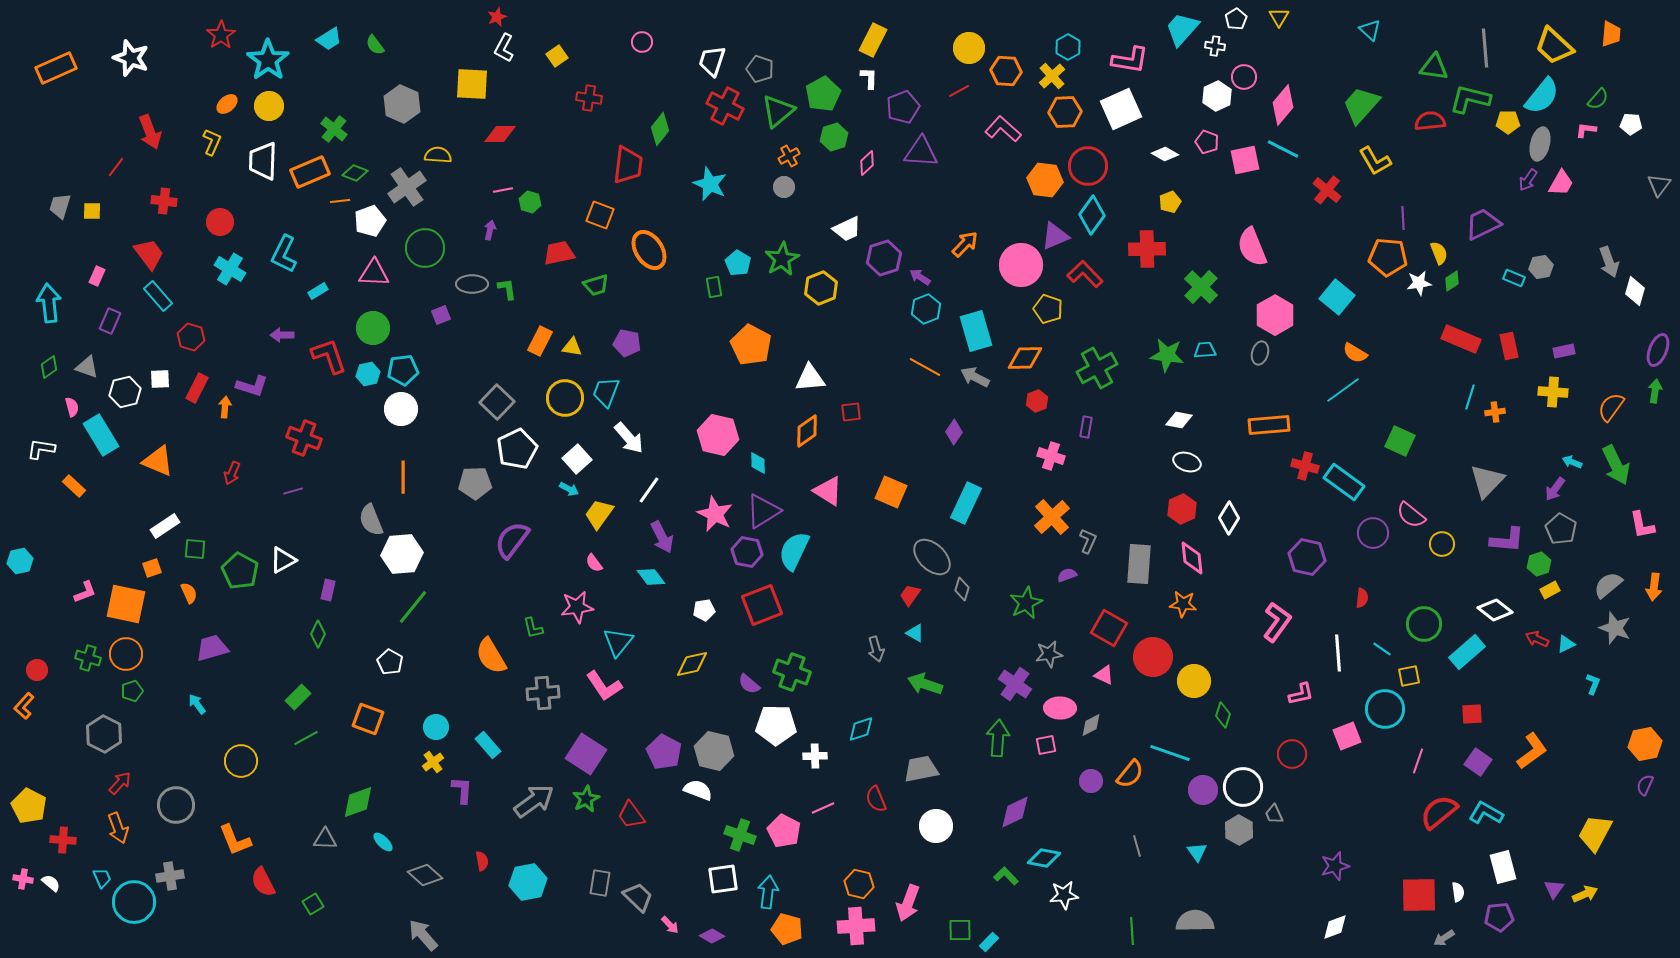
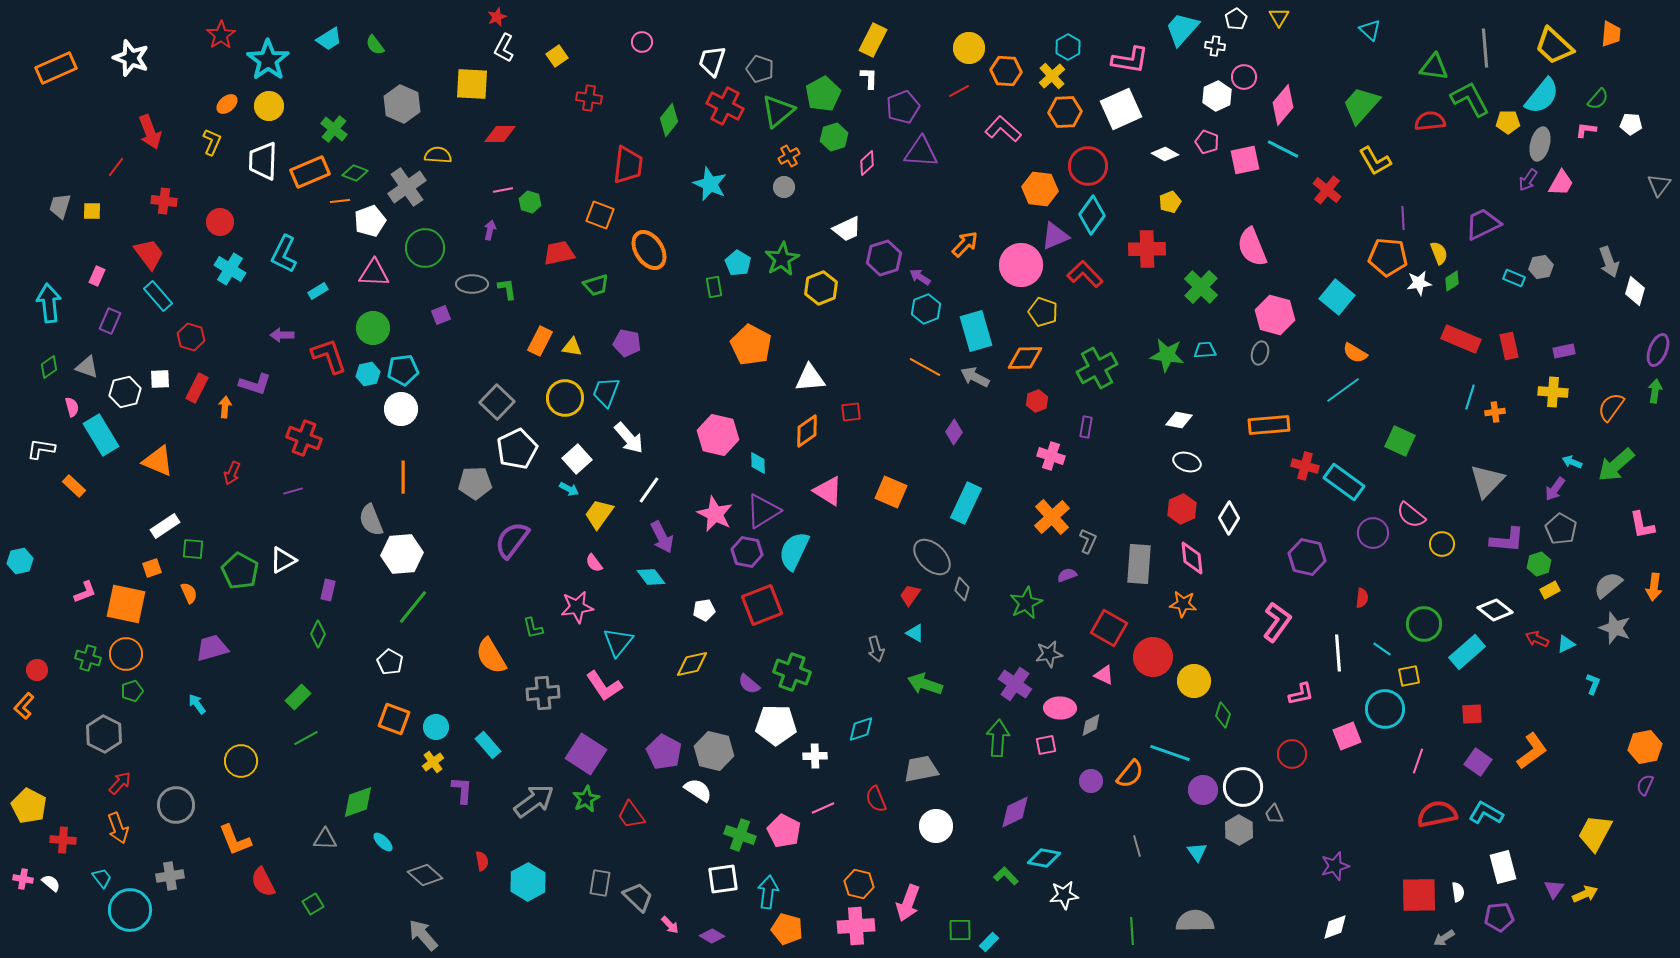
green L-shape at (1470, 99): rotated 48 degrees clockwise
green diamond at (660, 129): moved 9 px right, 9 px up
orange hexagon at (1045, 180): moved 5 px left, 9 px down
yellow pentagon at (1048, 309): moved 5 px left, 3 px down
pink hexagon at (1275, 315): rotated 15 degrees counterclockwise
purple L-shape at (252, 386): moved 3 px right, 2 px up
green arrow at (1616, 465): rotated 75 degrees clockwise
green square at (195, 549): moved 2 px left
orange square at (368, 719): moved 26 px right
orange hexagon at (1645, 744): moved 3 px down
white semicircle at (698, 790): rotated 12 degrees clockwise
red semicircle at (1439, 812): moved 2 px left, 2 px down; rotated 27 degrees clockwise
cyan trapezoid at (102, 878): rotated 15 degrees counterclockwise
cyan hexagon at (528, 882): rotated 18 degrees counterclockwise
cyan circle at (134, 902): moved 4 px left, 8 px down
